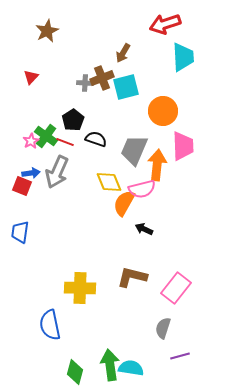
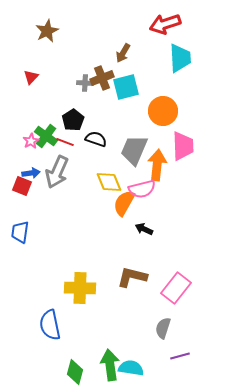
cyan trapezoid: moved 3 px left, 1 px down
